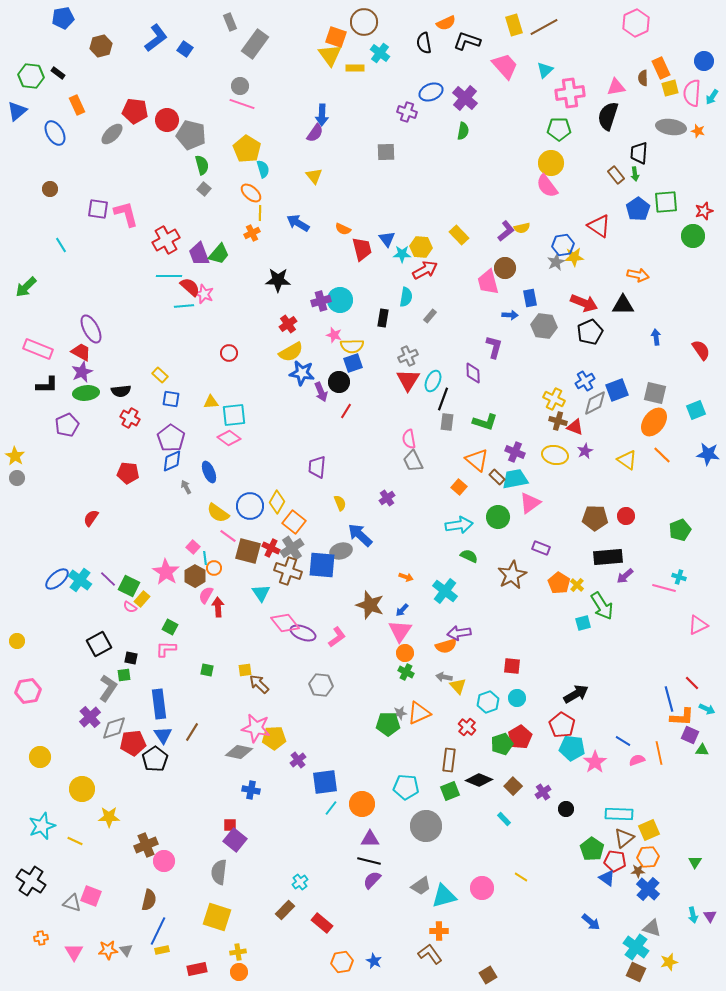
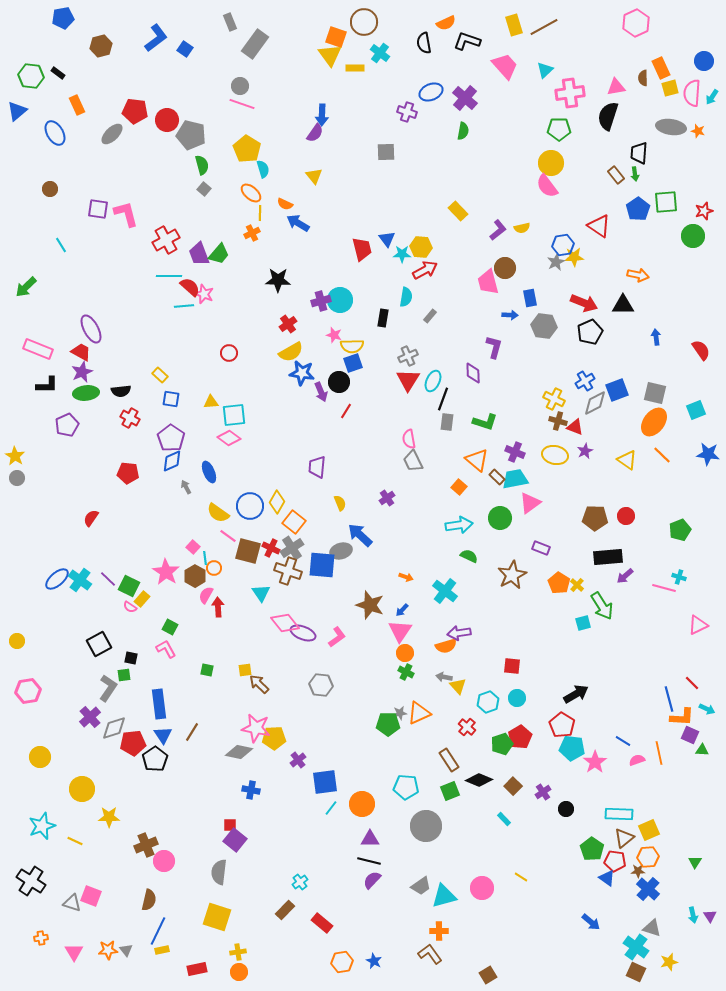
orange semicircle at (343, 229): moved 58 px left, 25 px up
purple L-shape at (506, 231): moved 8 px left, 1 px up
yellow rectangle at (459, 235): moved 1 px left, 24 px up
green circle at (498, 517): moved 2 px right, 1 px down
pink L-shape at (166, 649): rotated 60 degrees clockwise
brown rectangle at (449, 760): rotated 40 degrees counterclockwise
